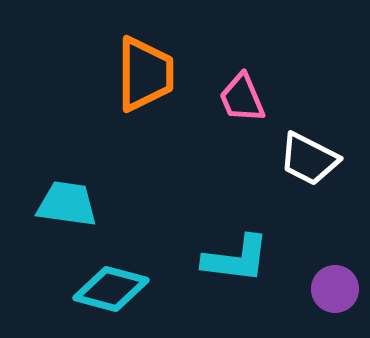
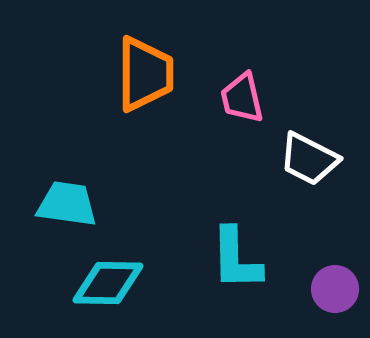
pink trapezoid: rotated 10 degrees clockwise
cyan L-shape: rotated 82 degrees clockwise
cyan diamond: moved 3 px left, 6 px up; rotated 14 degrees counterclockwise
